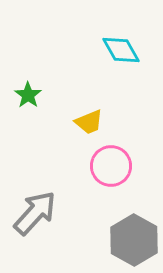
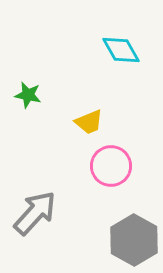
green star: rotated 24 degrees counterclockwise
